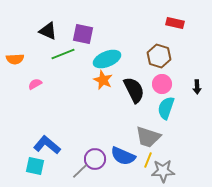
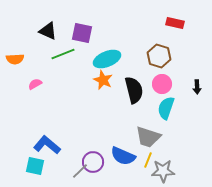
purple square: moved 1 px left, 1 px up
black semicircle: rotated 12 degrees clockwise
purple circle: moved 2 px left, 3 px down
